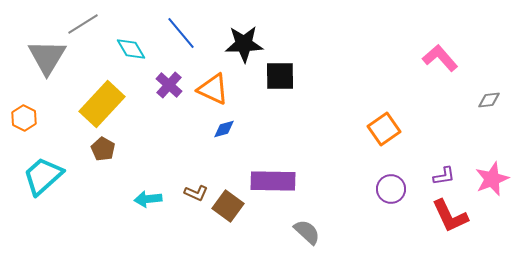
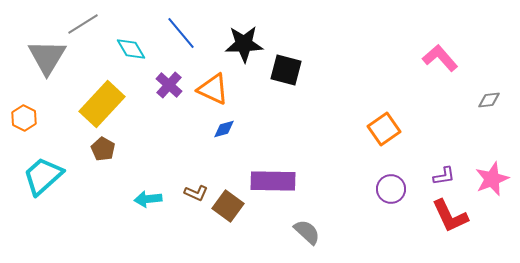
black square: moved 6 px right, 6 px up; rotated 16 degrees clockwise
